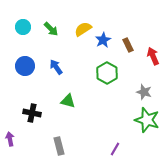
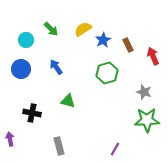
cyan circle: moved 3 px right, 13 px down
blue circle: moved 4 px left, 3 px down
green hexagon: rotated 15 degrees clockwise
green star: rotated 20 degrees counterclockwise
